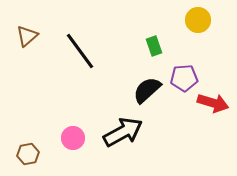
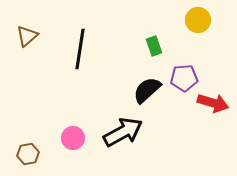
black line: moved 2 px up; rotated 45 degrees clockwise
